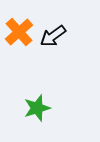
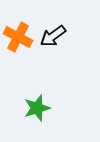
orange cross: moved 1 px left, 5 px down; rotated 20 degrees counterclockwise
